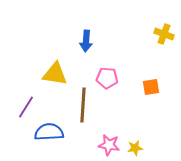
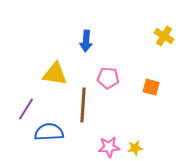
yellow cross: moved 2 px down; rotated 12 degrees clockwise
pink pentagon: moved 1 px right
orange square: rotated 24 degrees clockwise
purple line: moved 2 px down
pink star: moved 2 px down; rotated 15 degrees counterclockwise
